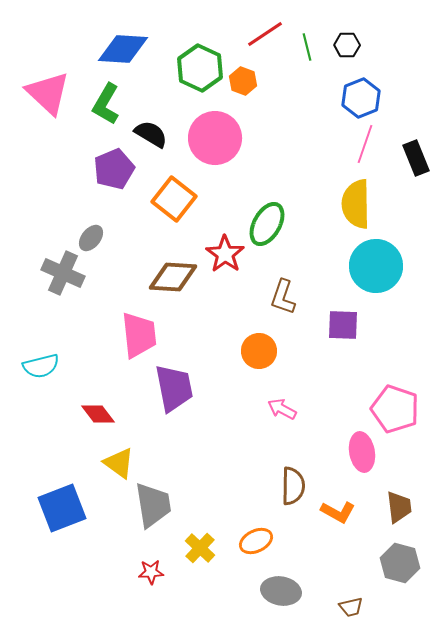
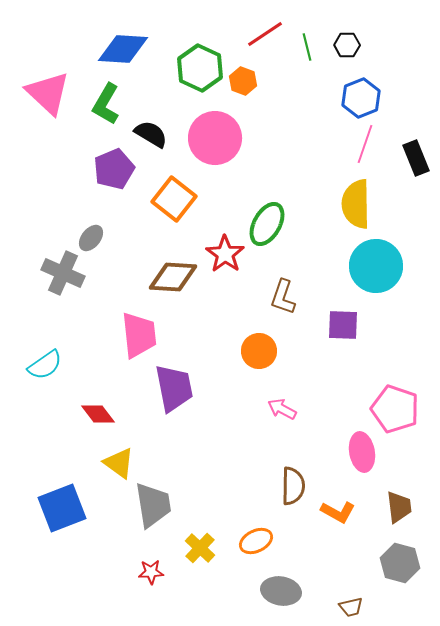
cyan semicircle at (41, 366): moved 4 px right, 1 px up; rotated 21 degrees counterclockwise
